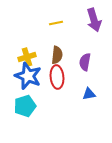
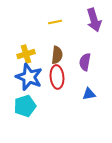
yellow line: moved 1 px left, 1 px up
yellow cross: moved 1 px left, 3 px up
blue star: moved 1 px right, 1 px down
